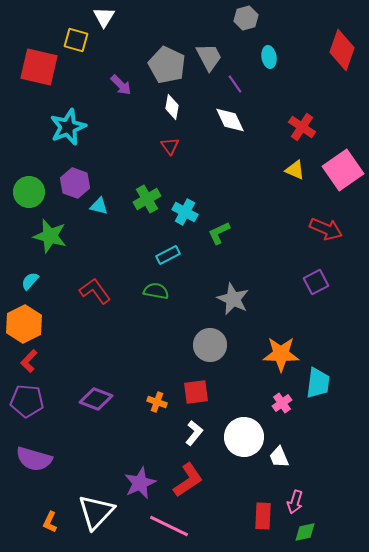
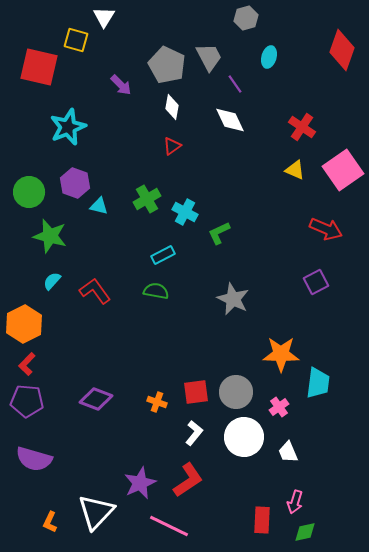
cyan ellipse at (269, 57): rotated 25 degrees clockwise
red triangle at (170, 146): moved 2 px right; rotated 30 degrees clockwise
cyan rectangle at (168, 255): moved 5 px left
cyan semicircle at (30, 281): moved 22 px right
gray circle at (210, 345): moved 26 px right, 47 px down
red L-shape at (29, 361): moved 2 px left, 3 px down
pink cross at (282, 403): moved 3 px left, 4 px down
white trapezoid at (279, 457): moved 9 px right, 5 px up
red rectangle at (263, 516): moved 1 px left, 4 px down
